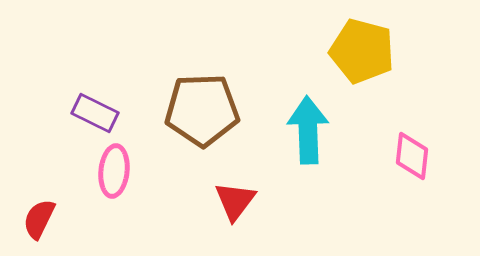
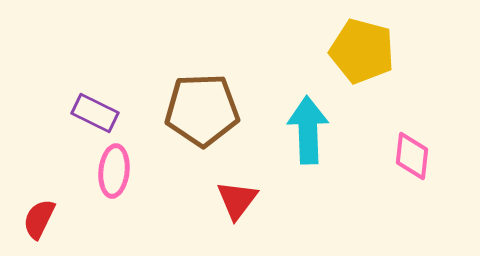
red triangle: moved 2 px right, 1 px up
